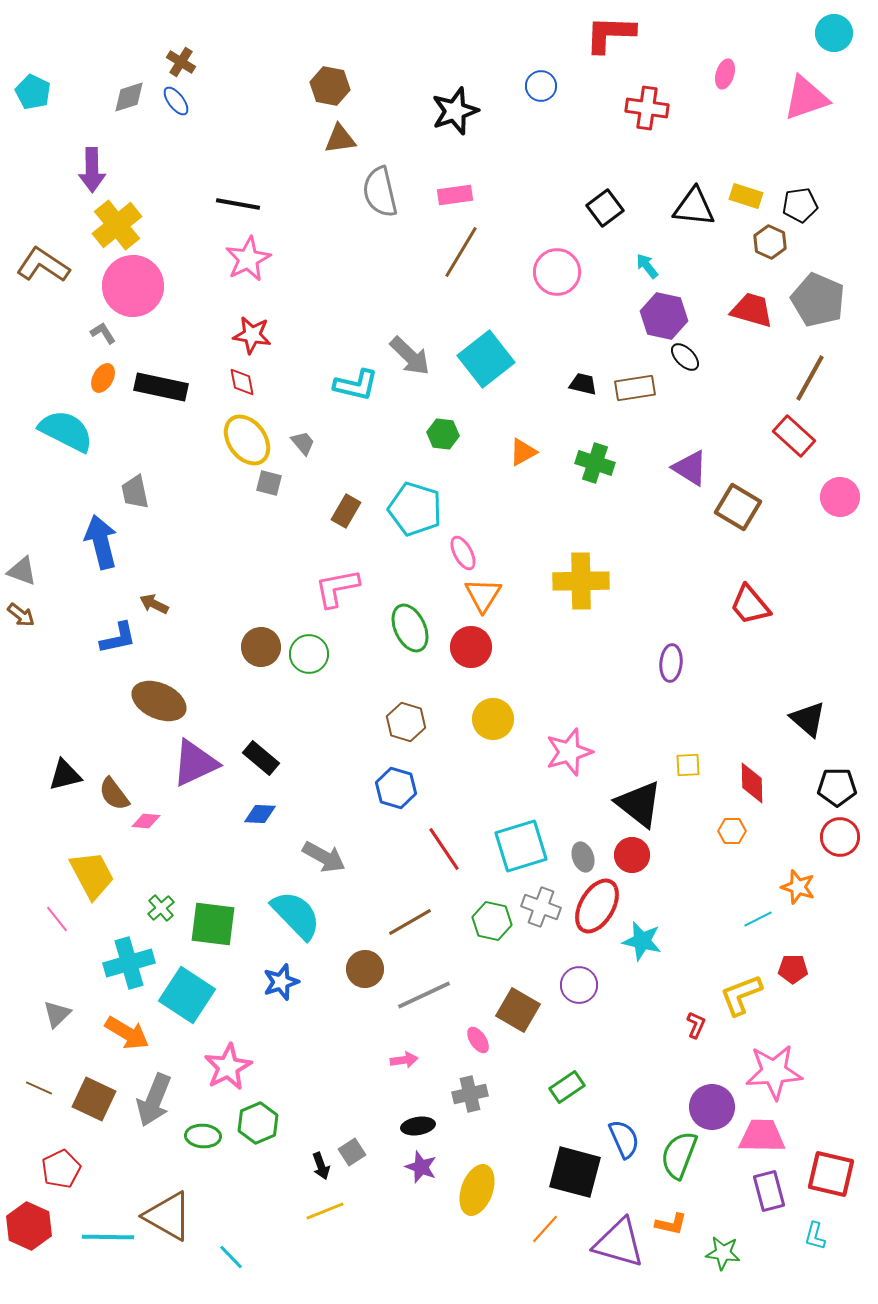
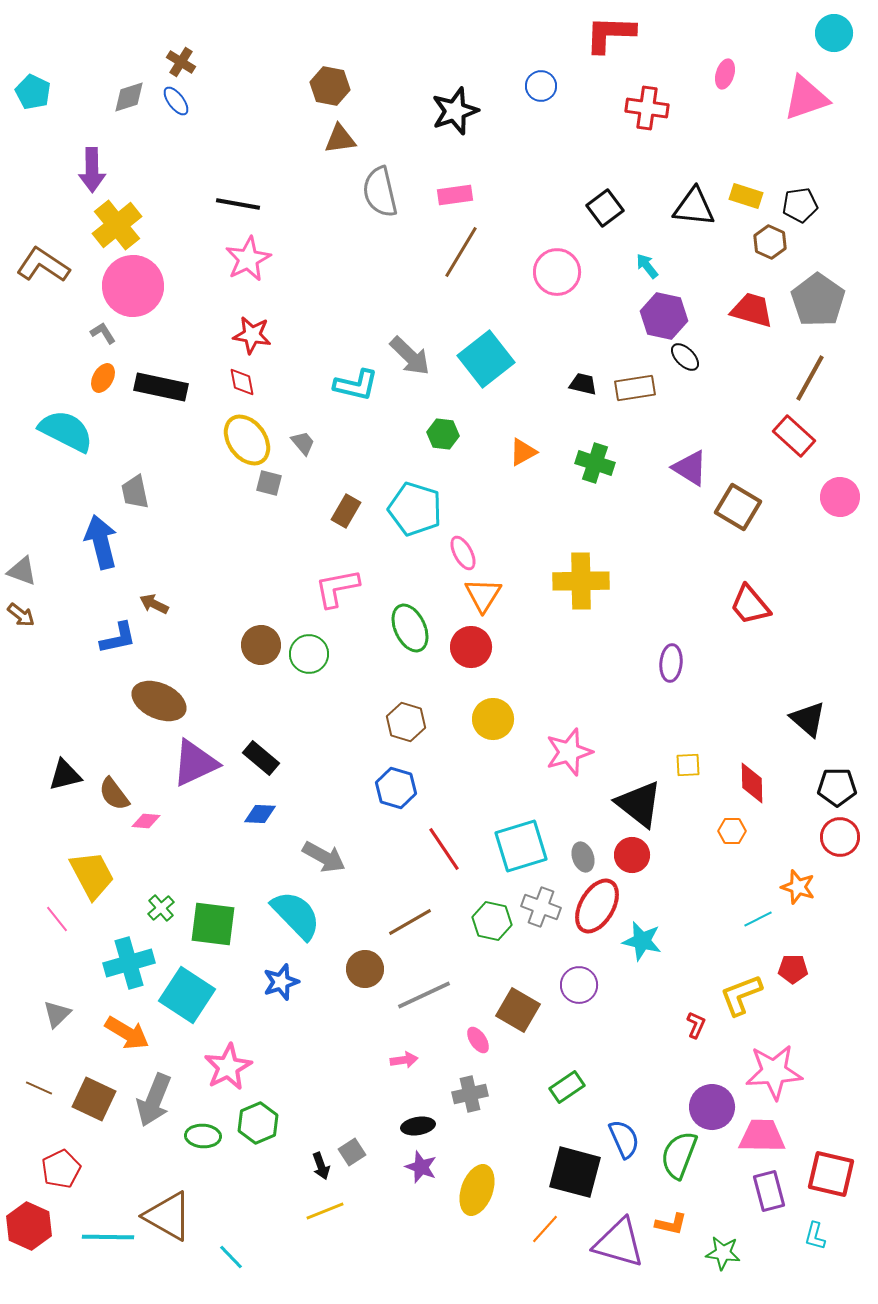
gray pentagon at (818, 300): rotated 12 degrees clockwise
brown circle at (261, 647): moved 2 px up
